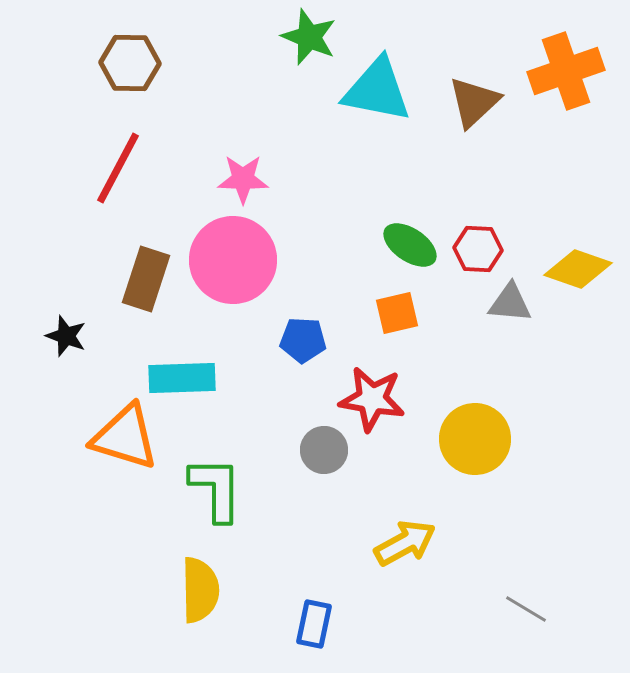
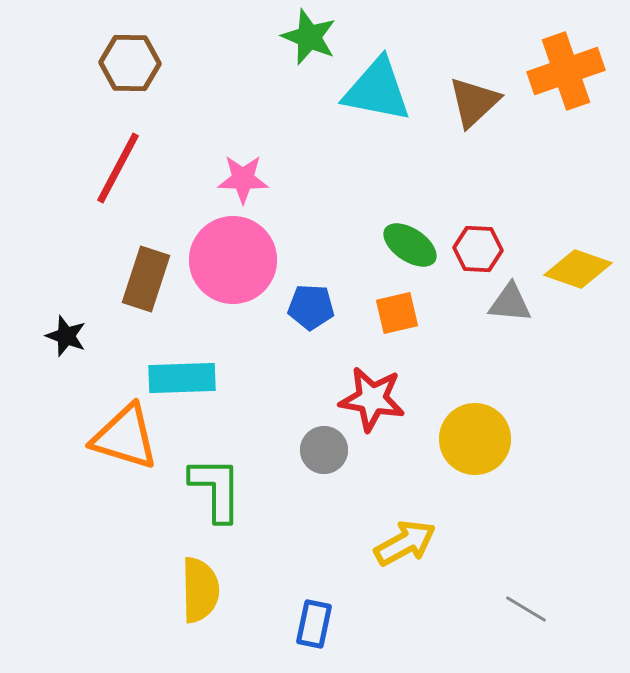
blue pentagon: moved 8 px right, 33 px up
